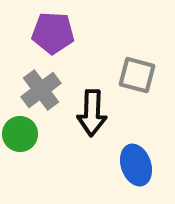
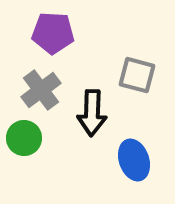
green circle: moved 4 px right, 4 px down
blue ellipse: moved 2 px left, 5 px up
